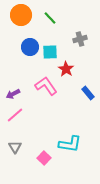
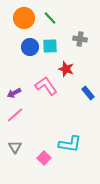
orange circle: moved 3 px right, 3 px down
gray cross: rotated 24 degrees clockwise
cyan square: moved 6 px up
red star: rotated 14 degrees counterclockwise
purple arrow: moved 1 px right, 1 px up
